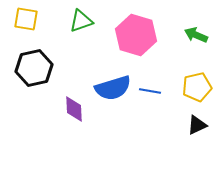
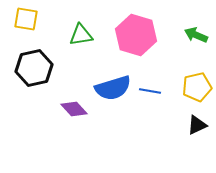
green triangle: moved 14 px down; rotated 10 degrees clockwise
purple diamond: rotated 40 degrees counterclockwise
